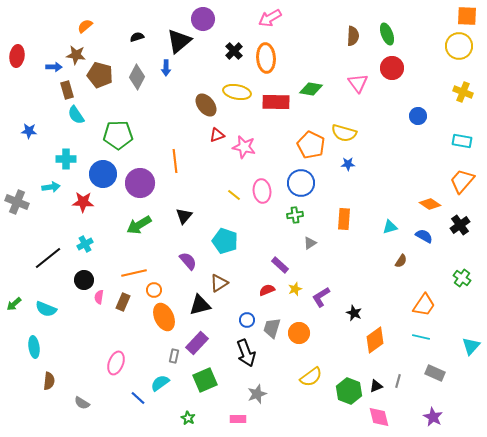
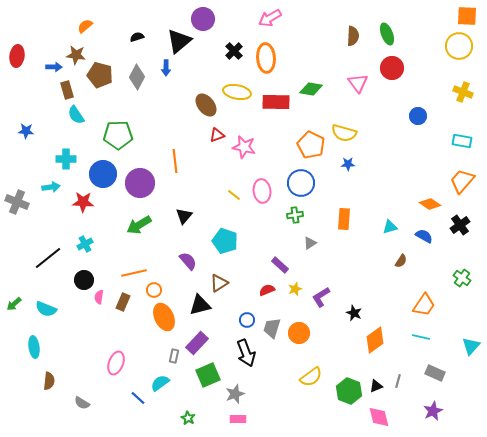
blue star at (29, 131): moved 3 px left
green square at (205, 380): moved 3 px right, 5 px up
gray star at (257, 394): moved 22 px left
purple star at (433, 417): moved 6 px up; rotated 18 degrees clockwise
